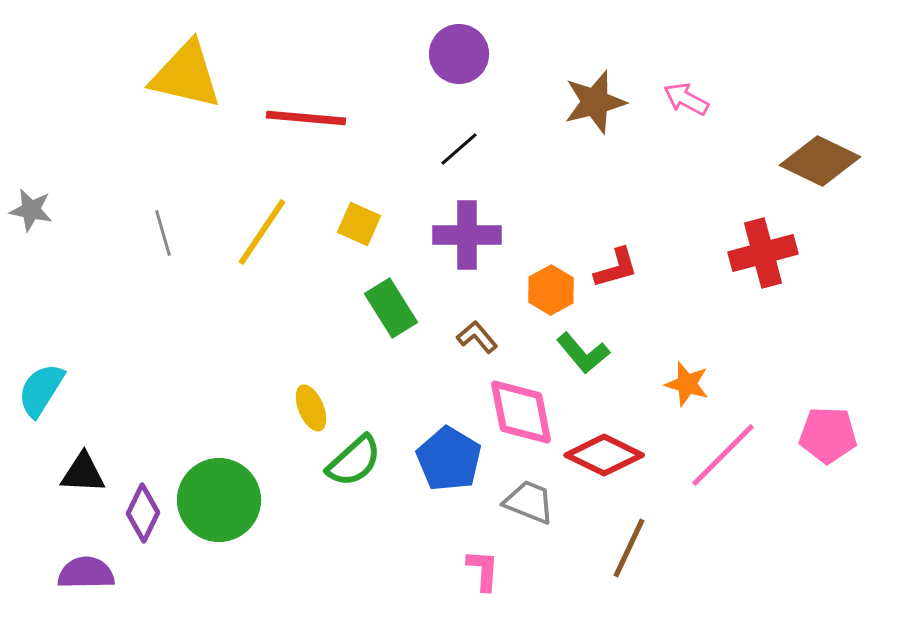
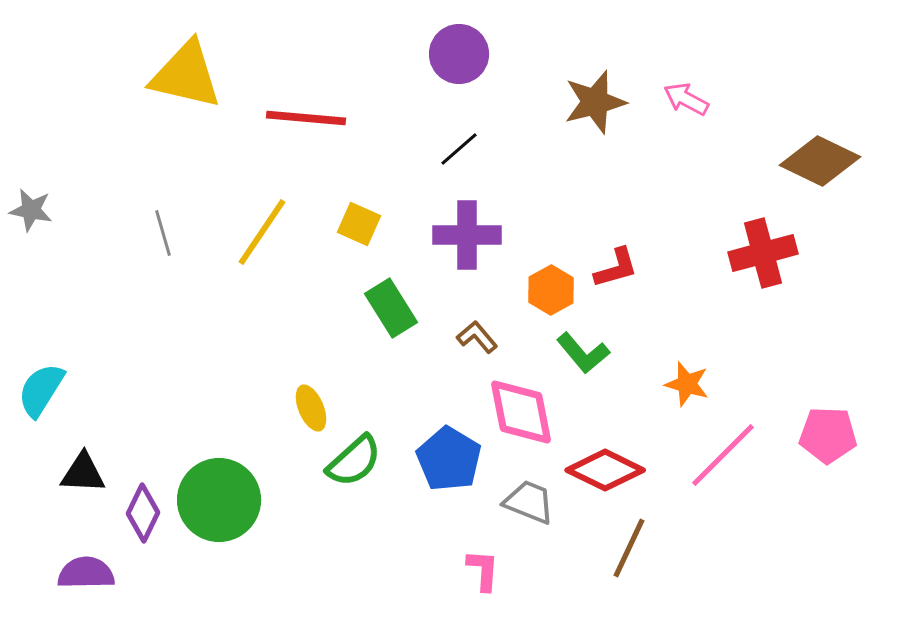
red diamond: moved 1 px right, 15 px down
